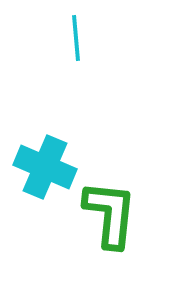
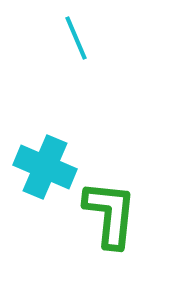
cyan line: rotated 18 degrees counterclockwise
